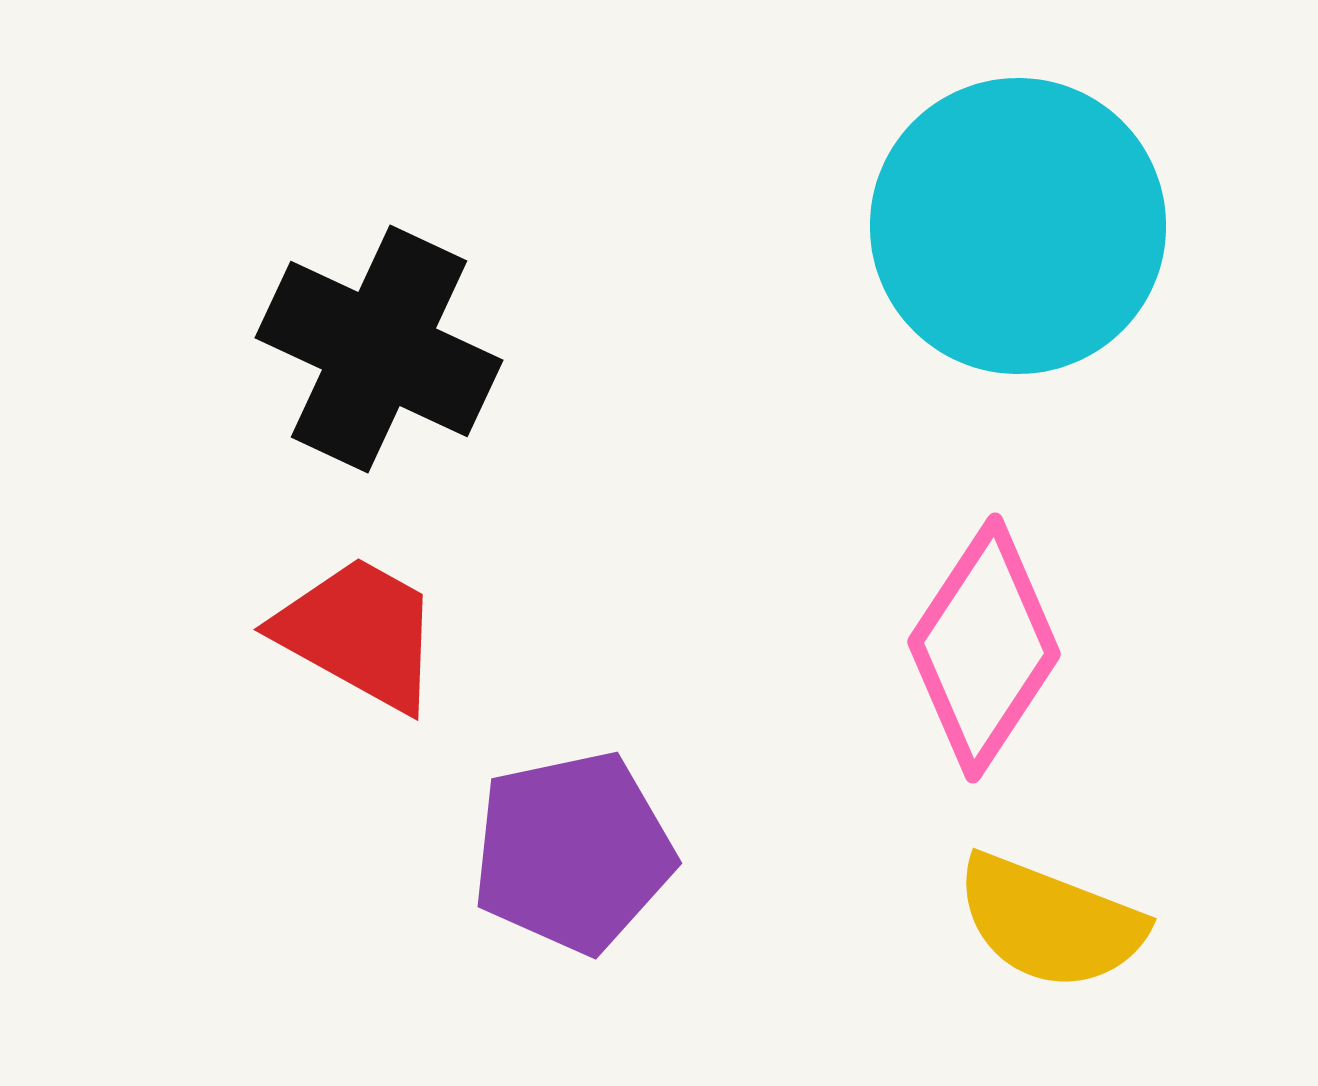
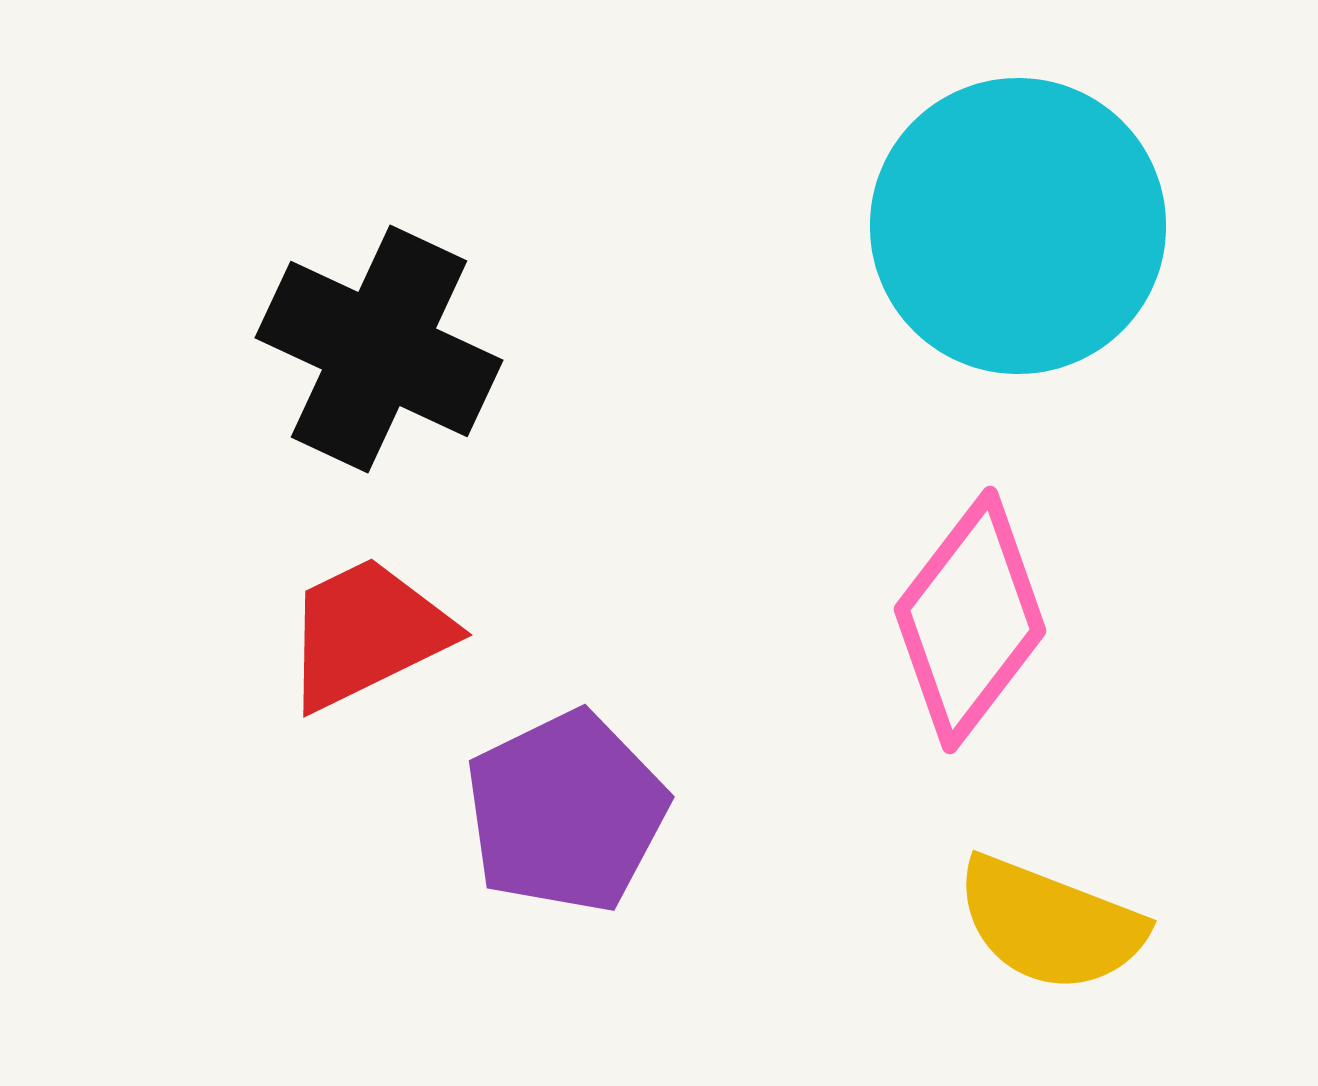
red trapezoid: moved 8 px right; rotated 55 degrees counterclockwise
pink diamond: moved 14 px left, 28 px up; rotated 4 degrees clockwise
purple pentagon: moved 7 px left, 40 px up; rotated 14 degrees counterclockwise
yellow semicircle: moved 2 px down
